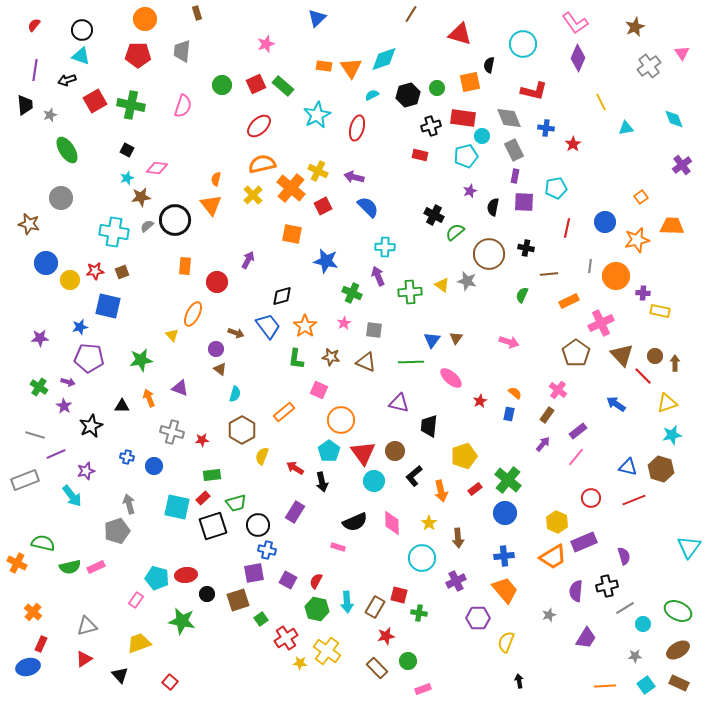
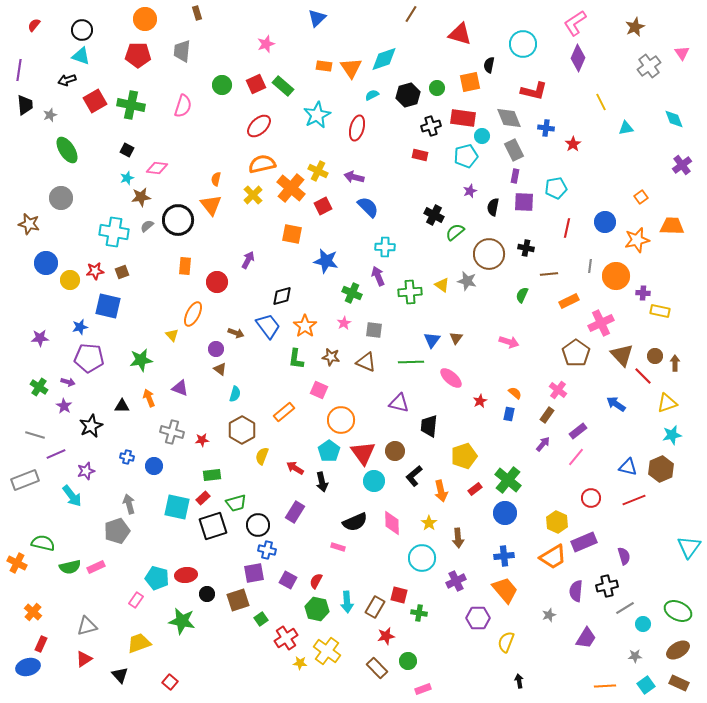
pink L-shape at (575, 23): rotated 92 degrees clockwise
purple line at (35, 70): moved 16 px left
black circle at (175, 220): moved 3 px right
brown hexagon at (661, 469): rotated 20 degrees clockwise
